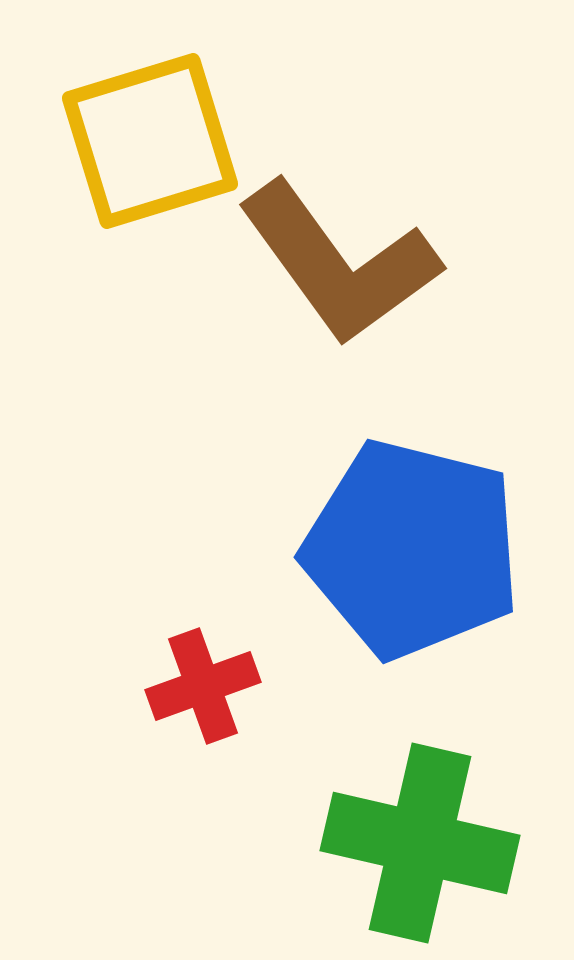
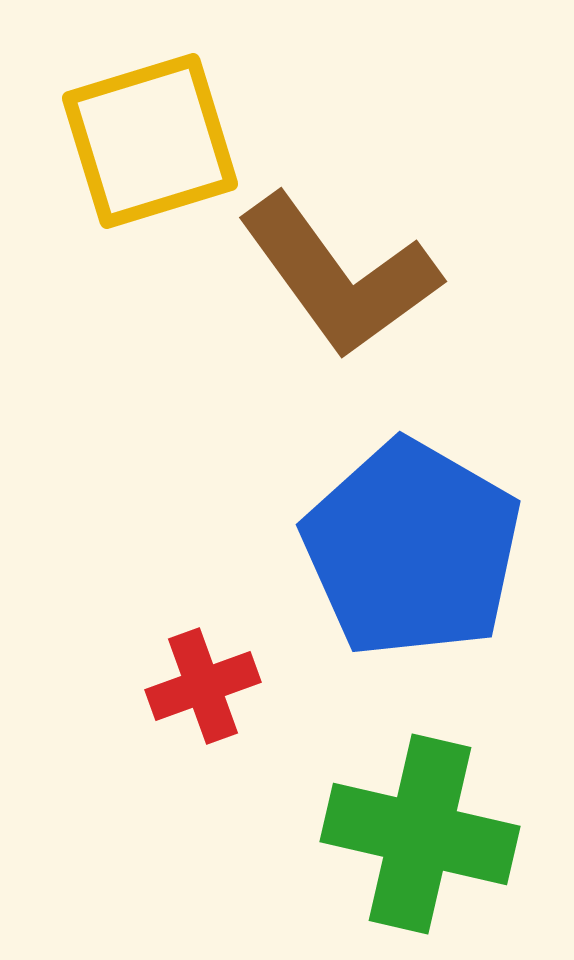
brown L-shape: moved 13 px down
blue pentagon: rotated 16 degrees clockwise
green cross: moved 9 px up
